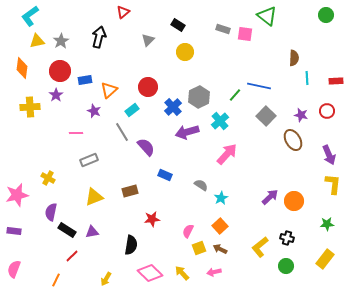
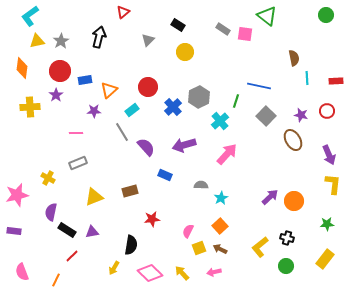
gray rectangle at (223, 29): rotated 16 degrees clockwise
brown semicircle at (294, 58): rotated 14 degrees counterclockwise
green line at (235, 95): moved 1 px right, 6 px down; rotated 24 degrees counterclockwise
purple star at (94, 111): rotated 24 degrees counterclockwise
purple arrow at (187, 132): moved 3 px left, 13 px down
gray rectangle at (89, 160): moved 11 px left, 3 px down
gray semicircle at (201, 185): rotated 32 degrees counterclockwise
pink semicircle at (14, 269): moved 8 px right, 3 px down; rotated 42 degrees counterclockwise
yellow arrow at (106, 279): moved 8 px right, 11 px up
